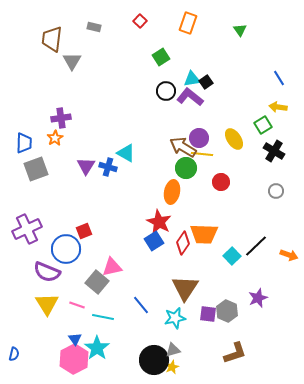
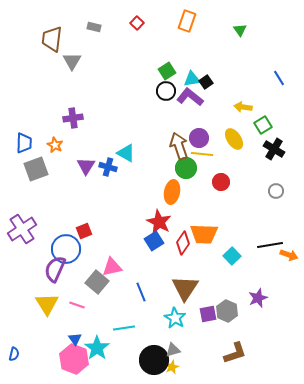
red square at (140, 21): moved 3 px left, 2 px down
orange rectangle at (188, 23): moved 1 px left, 2 px up
green square at (161, 57): moved 6 px right, 14 px down
yellow arrow at (278, 107): moved 35 px left
purple cross at (61, 118): moved 12 px right
orange star at (55, 138): moved 7 px down; rotated 14 degrees counterclockwise
brown arrow at (183, 147): moved 4 px left, 1 px up; rotated 40 degrees clockwise
black cross at (274, 151): moved 2 px up
purple cross at (27, 229): moved 5 px left; rotated 8 degrees counterclockwise
black line at (256, 246): moved 14 px right, 1 px up; rotated 35 degrees clockwise
purple semicircle at (47, 272): moved 8 px right, 3 px up; rotated 92 degrees clockwise
blue line at (141, 305): moved 13 px up; rotated 18 degrees clockwise
purple square at (208, 314): rotated 18 degrees counterclockwise
cyan line at (103, 317): moved 21 px right, 11 px down; rotated 20 degrees counterclockwise
cyan star at (175, 318): rotated 30 degrees counterclockwise
pink hexagon at (74, 359): rotated 12 degrees counterclockwise
